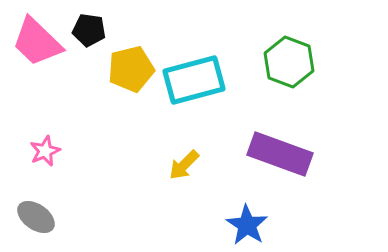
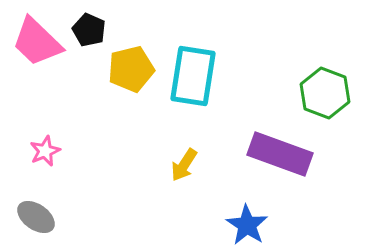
black pentagon: rotated 16 degrees clockwise
green hexagon: moved 36 px right, 31 px down
cyan rectangle: moved 1 px left, 4 px up; rotated 66 degrees counterclockwise
yellow arrow: rotated 12 degrees counterclockwise
